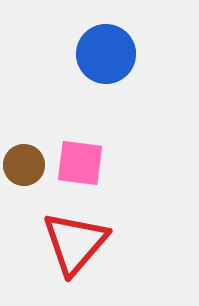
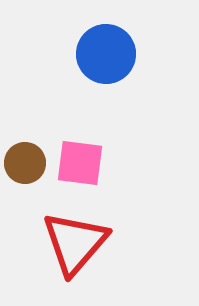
brown circle: moved 1 px right, 2 px up
